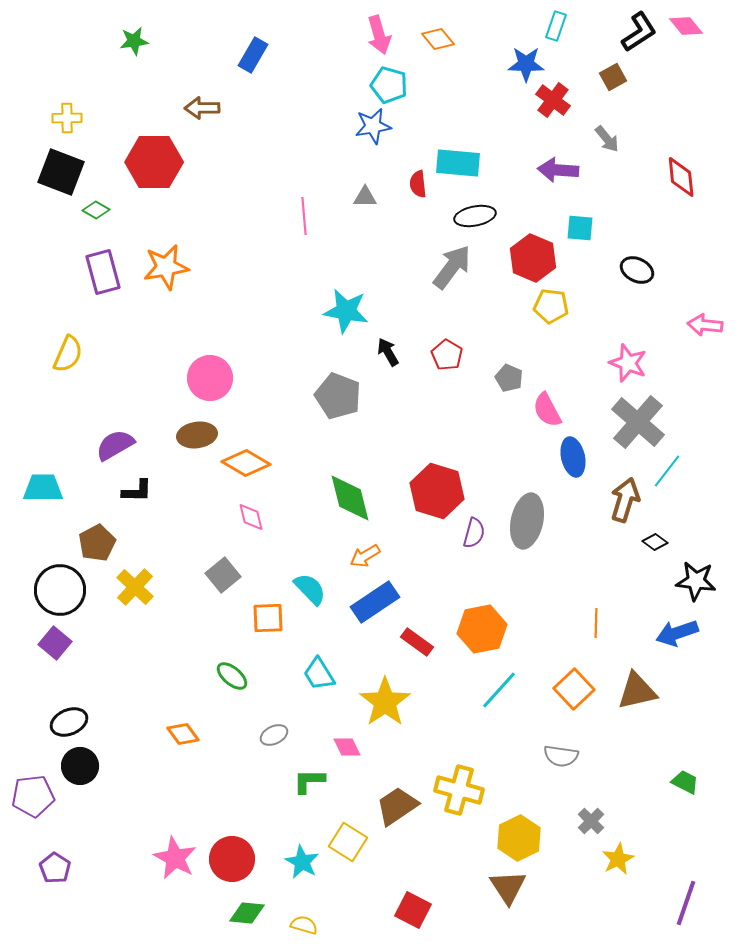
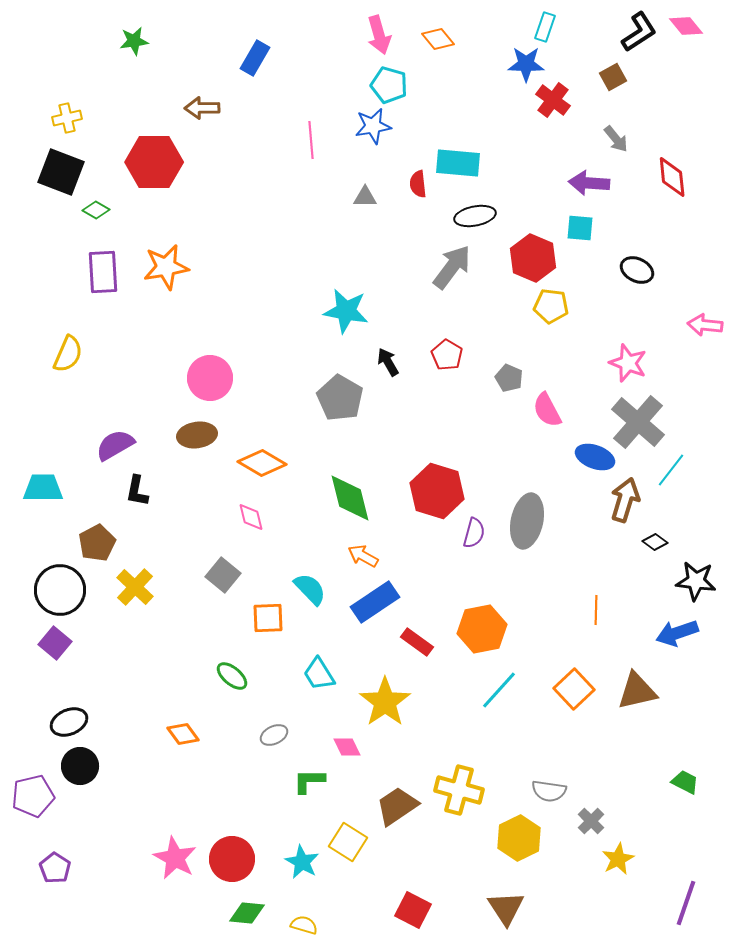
cyan rectangle at (556, 26): moved 11 px left, 1 px down
blue rectangle at (253, 55): moved 2 px right, 3 px down
yellow cross at (67, 118): rotated 12 degrees counterclockwise
gray arrow at (607, 139): moved 9 px right
purple arrow at (558, 170): moved 31 px right, 13 px down
red diamond at (681, 177): moved 9 px left
pink line at (304, 216): moved 7 px right, 76 px up
purple rectangle at (103, 272): rotated 12 degrees clockwise
black arrow at (388, 352): moved 10 px down
gray pentagon at (338, 396): moved 2 px right, 2 px down; rotated 9 degrees clockwise
blue ellipse at (573, 457): moved 22 px right; rotated 57 degrees counterclockwise
orange diamond at (246, 463): moved 16 px right
cyan line at (667, 471): moved 4 px right, 1 px up
black L-shape at (137, 491): rotated 100 degrees clockwise
orange arrow at (365, 556): moved 2 px left; rotated 60 degrees clockwise
gray square at (223, 575): rotated 12 degrees counterclockwise
orange line at (596, 623): moved 13 px up
gray semicircle at (561, 756): moved 12 px left, 35 px down
purple pentagon at (33, 796): rotated 6 degrees counterclockwise
brown triangle at (508, 887): moved 2 px left, 21 px down
